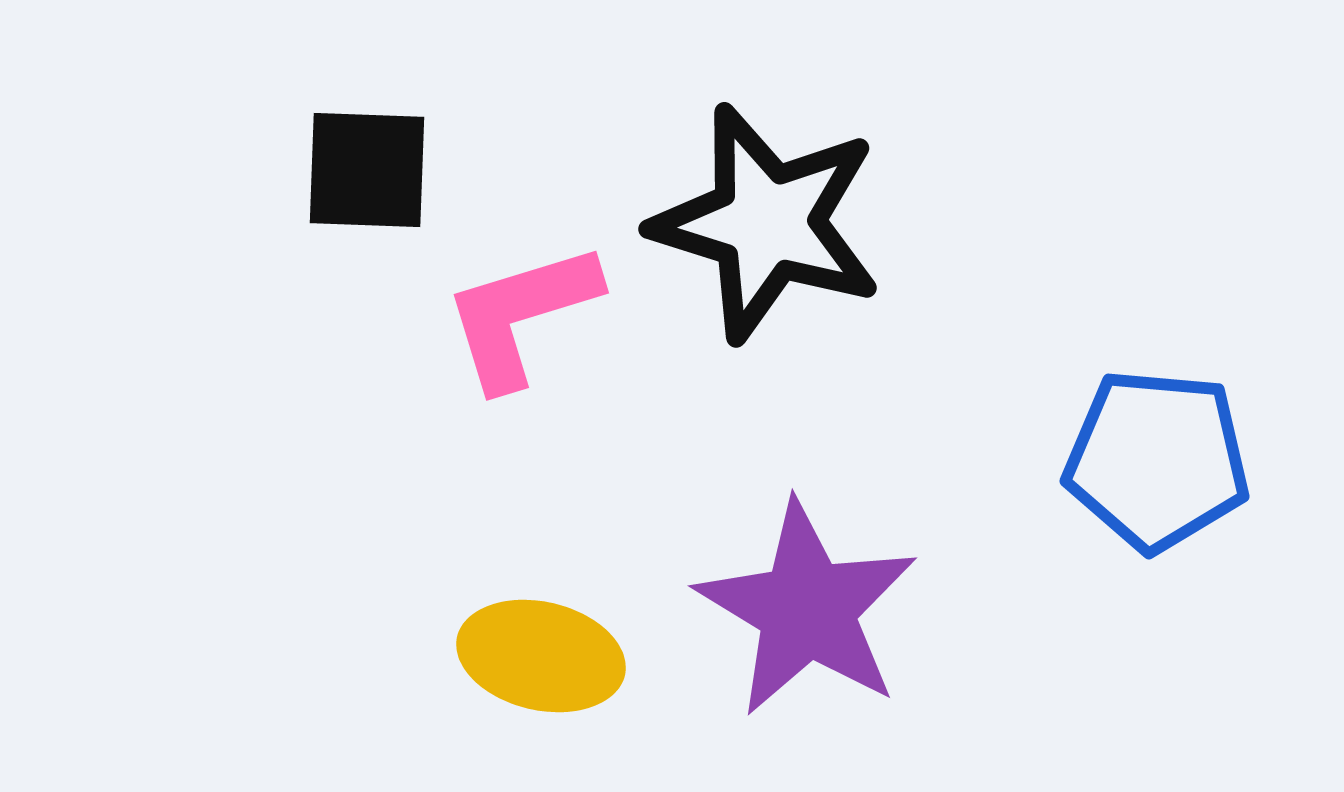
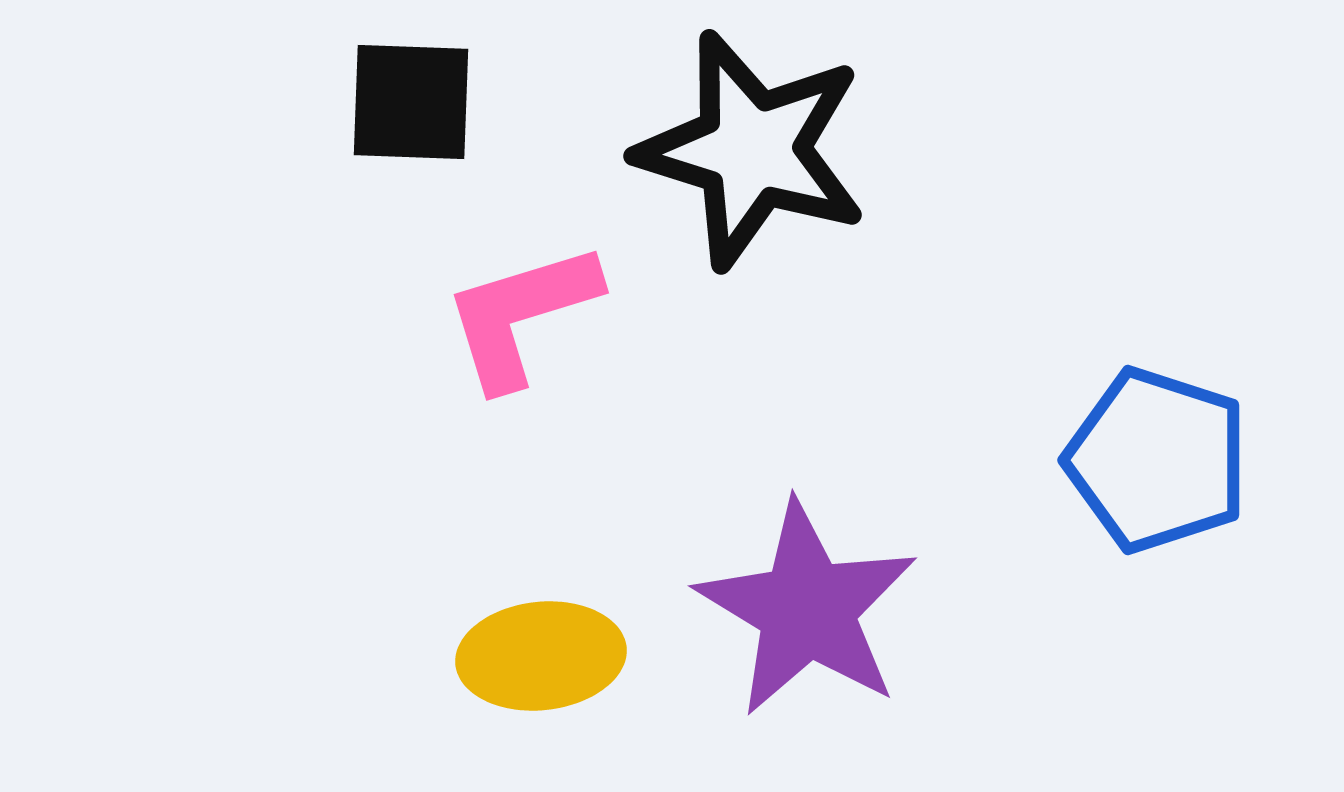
black square: moved 44 px right, 68 px up
black star: moved 15 px left, 73 px up
blue pentagon: rotated 13 degrees clockwise
yellow ellipse: rotated 19 degrees counterclockwise
